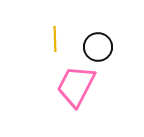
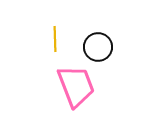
pink trapezoid: rotated 132 degrees clockwise
